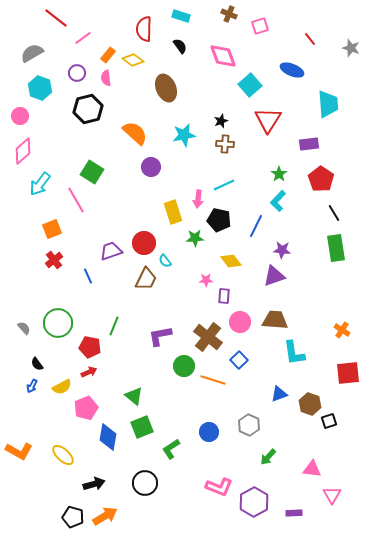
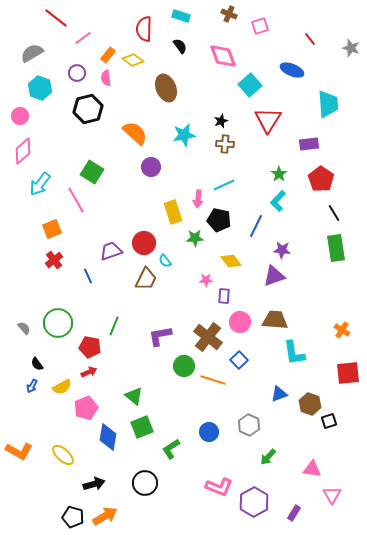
purple rectangle at (294, 513): rotated 56 degrees counterclockwise
